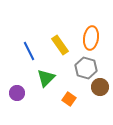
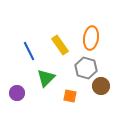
brown circle: moved 1 px right, 1 px up
orange square: moved 1 px right, 3 px up; rotated 24 degrees counterclockwise
